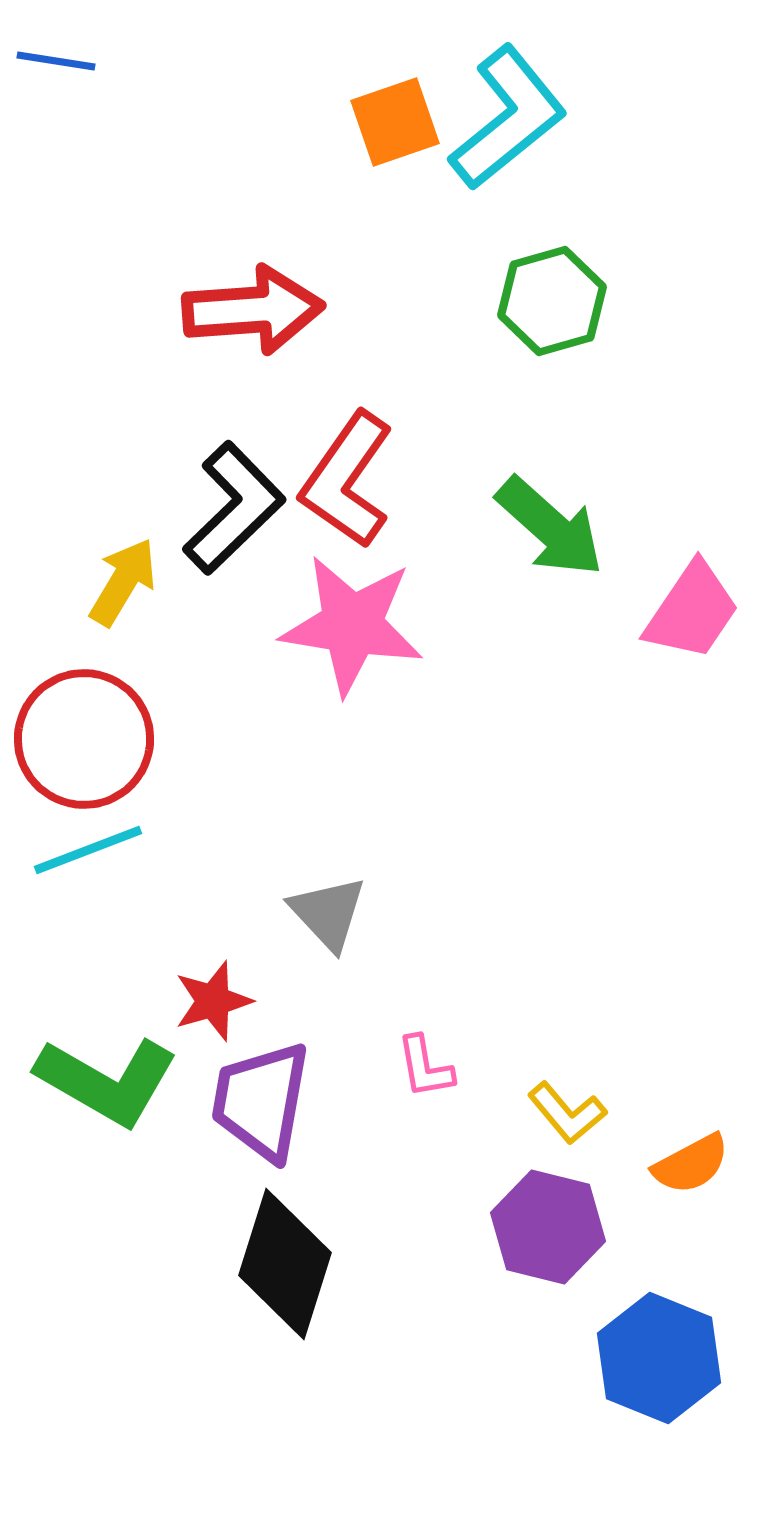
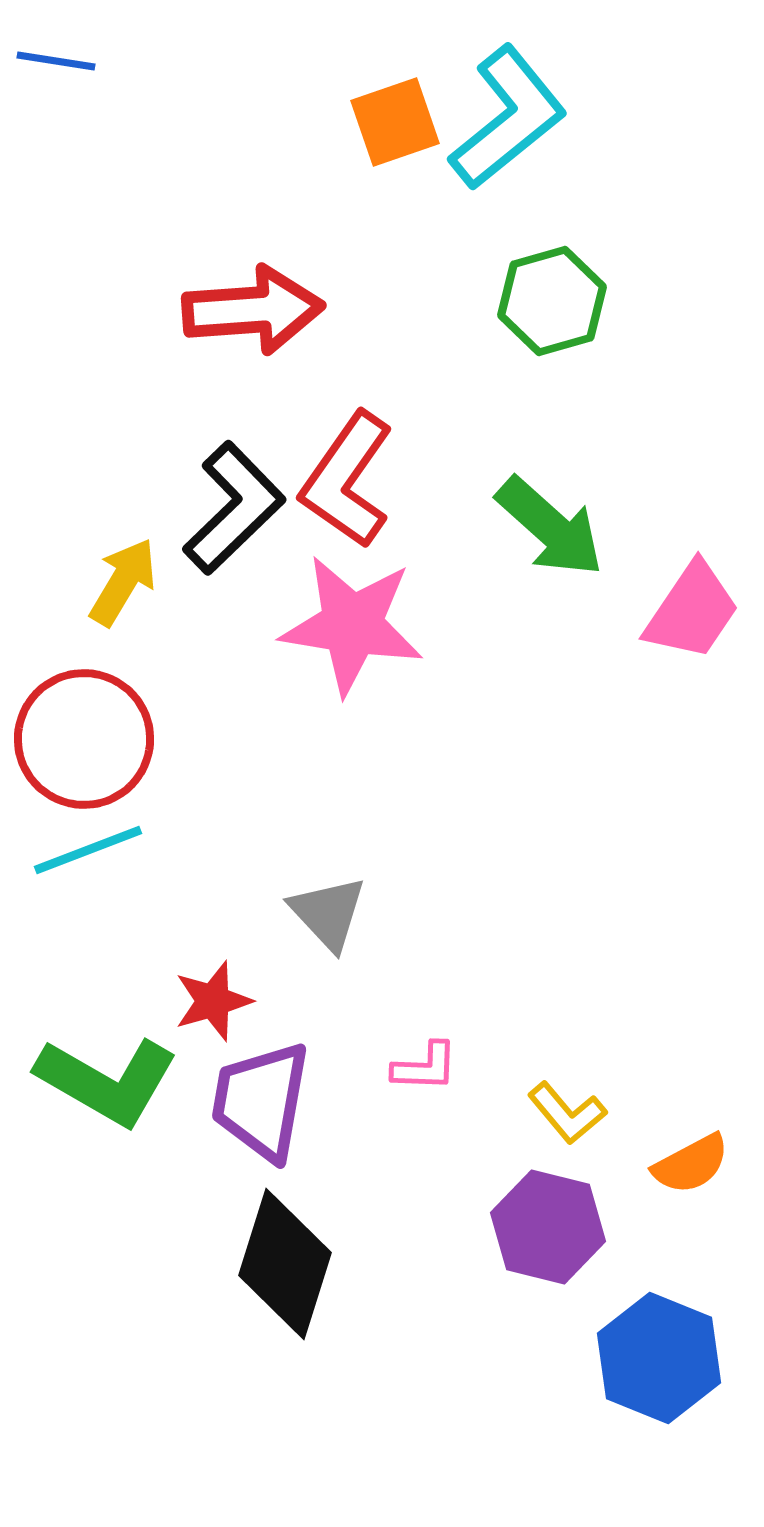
pink L-shape: rotated 78 degrees counterclockwise
